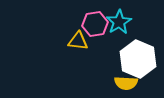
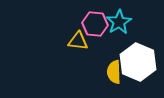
pink hexagon: rotated 15 degrees clockwise
white hexagon: moved 3 px down
yellow semicircle: moved 12 px left, 11 px up; rotated 85 degrees clockwise
